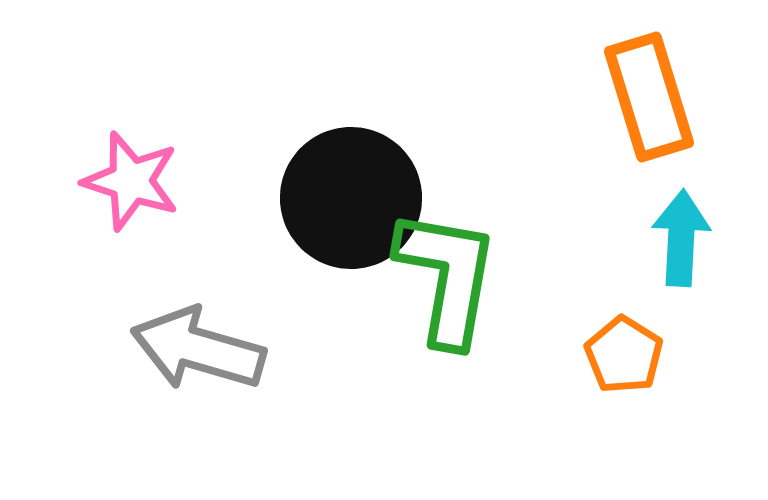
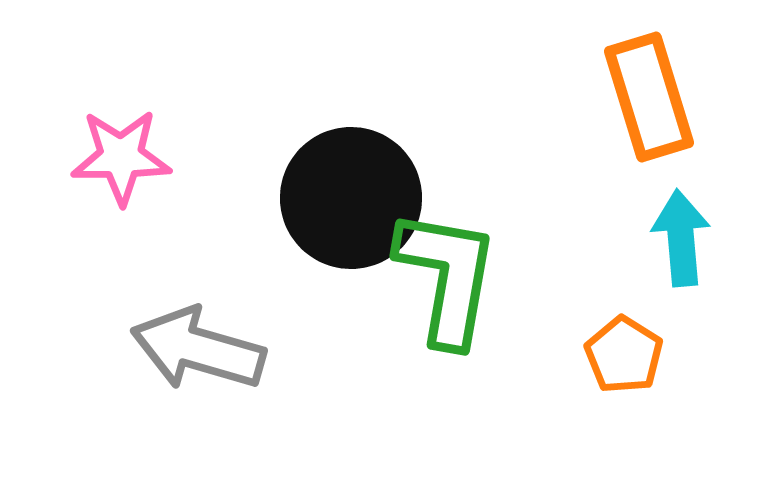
pink star: moved 10 px left, 24 px up; rotated 18 degrees counterclockwise
cyan arrow: rotated 8 degrees counterclockwise
